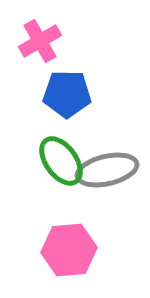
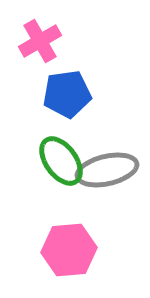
blue pentagon: rotated 9 degrees counterclockwise
